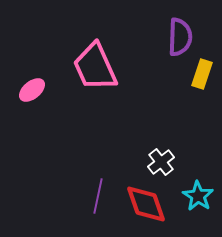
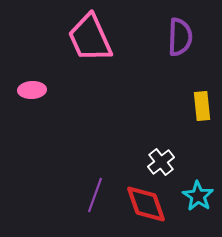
pink trapezoid: moved 5 px left, 29 px up
yellow rectangle: moved 32 px down; rotated 24 degrees counterclockwise
pink ellipse: rotated 36 degrees clockwise
purple line: moved 3 px left, 1 px up; rotated 8 degrees clockwise
